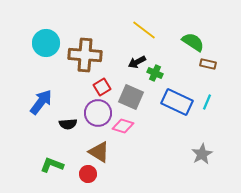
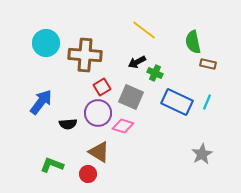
green semicircle: rotated 135 degrees counterclockwise
